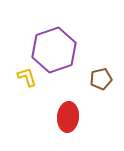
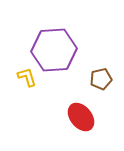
purple hexagon: rotated 15 degrees clockwise
red ellipse: moved 13 px right; rotated 44 degrees counterclockwise
